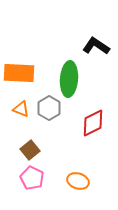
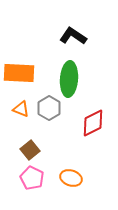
black L-shape: moved 23 px left, 10 px up
orange ellipse: moved 7 px left, 3 px up
